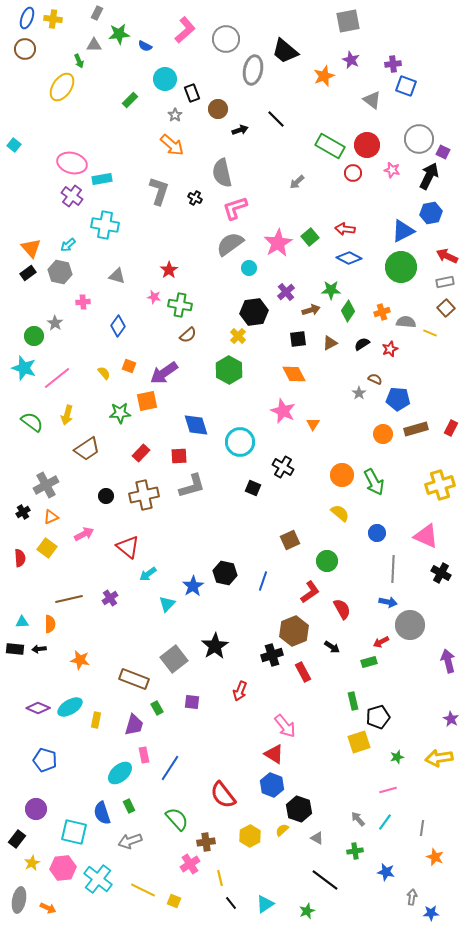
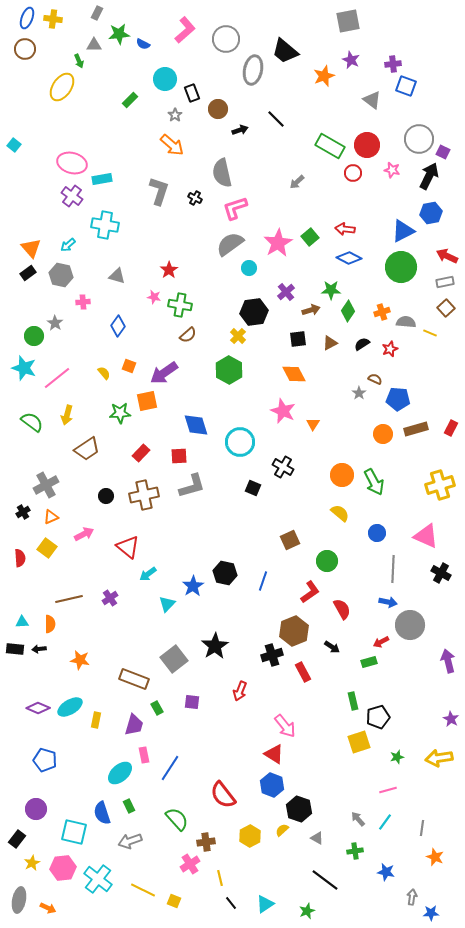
blue semicircle at (145, 46): moved 2 px left, 2 px up
gray hexagon at (60, 272): moved 1 px right, 3 px down
